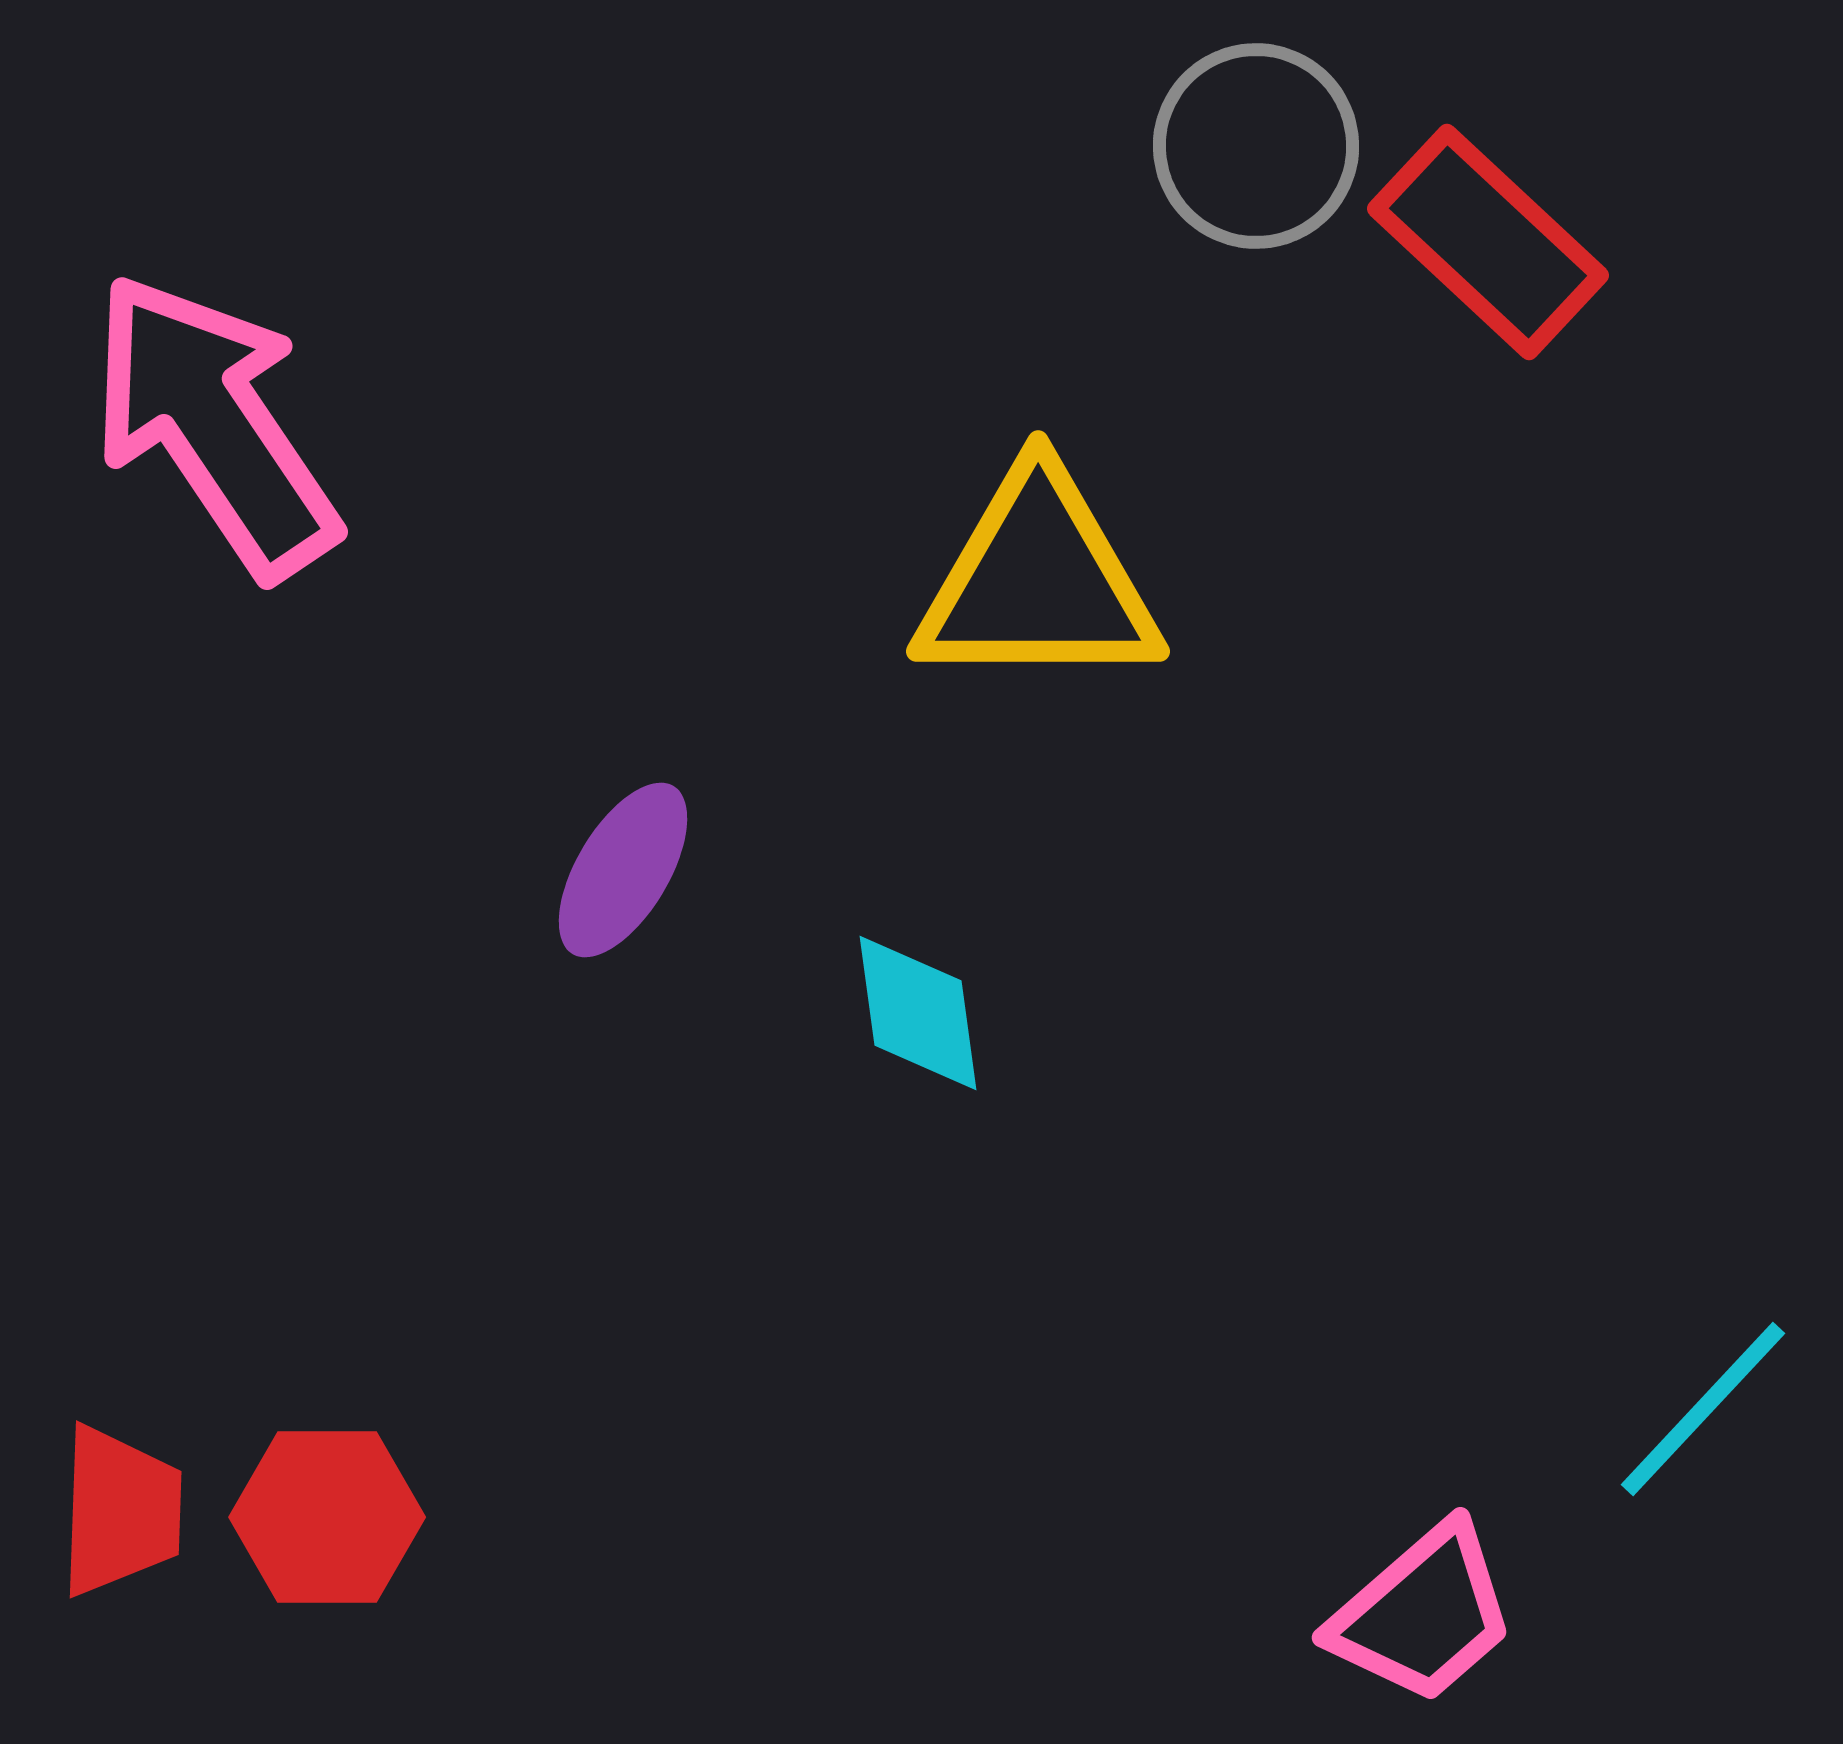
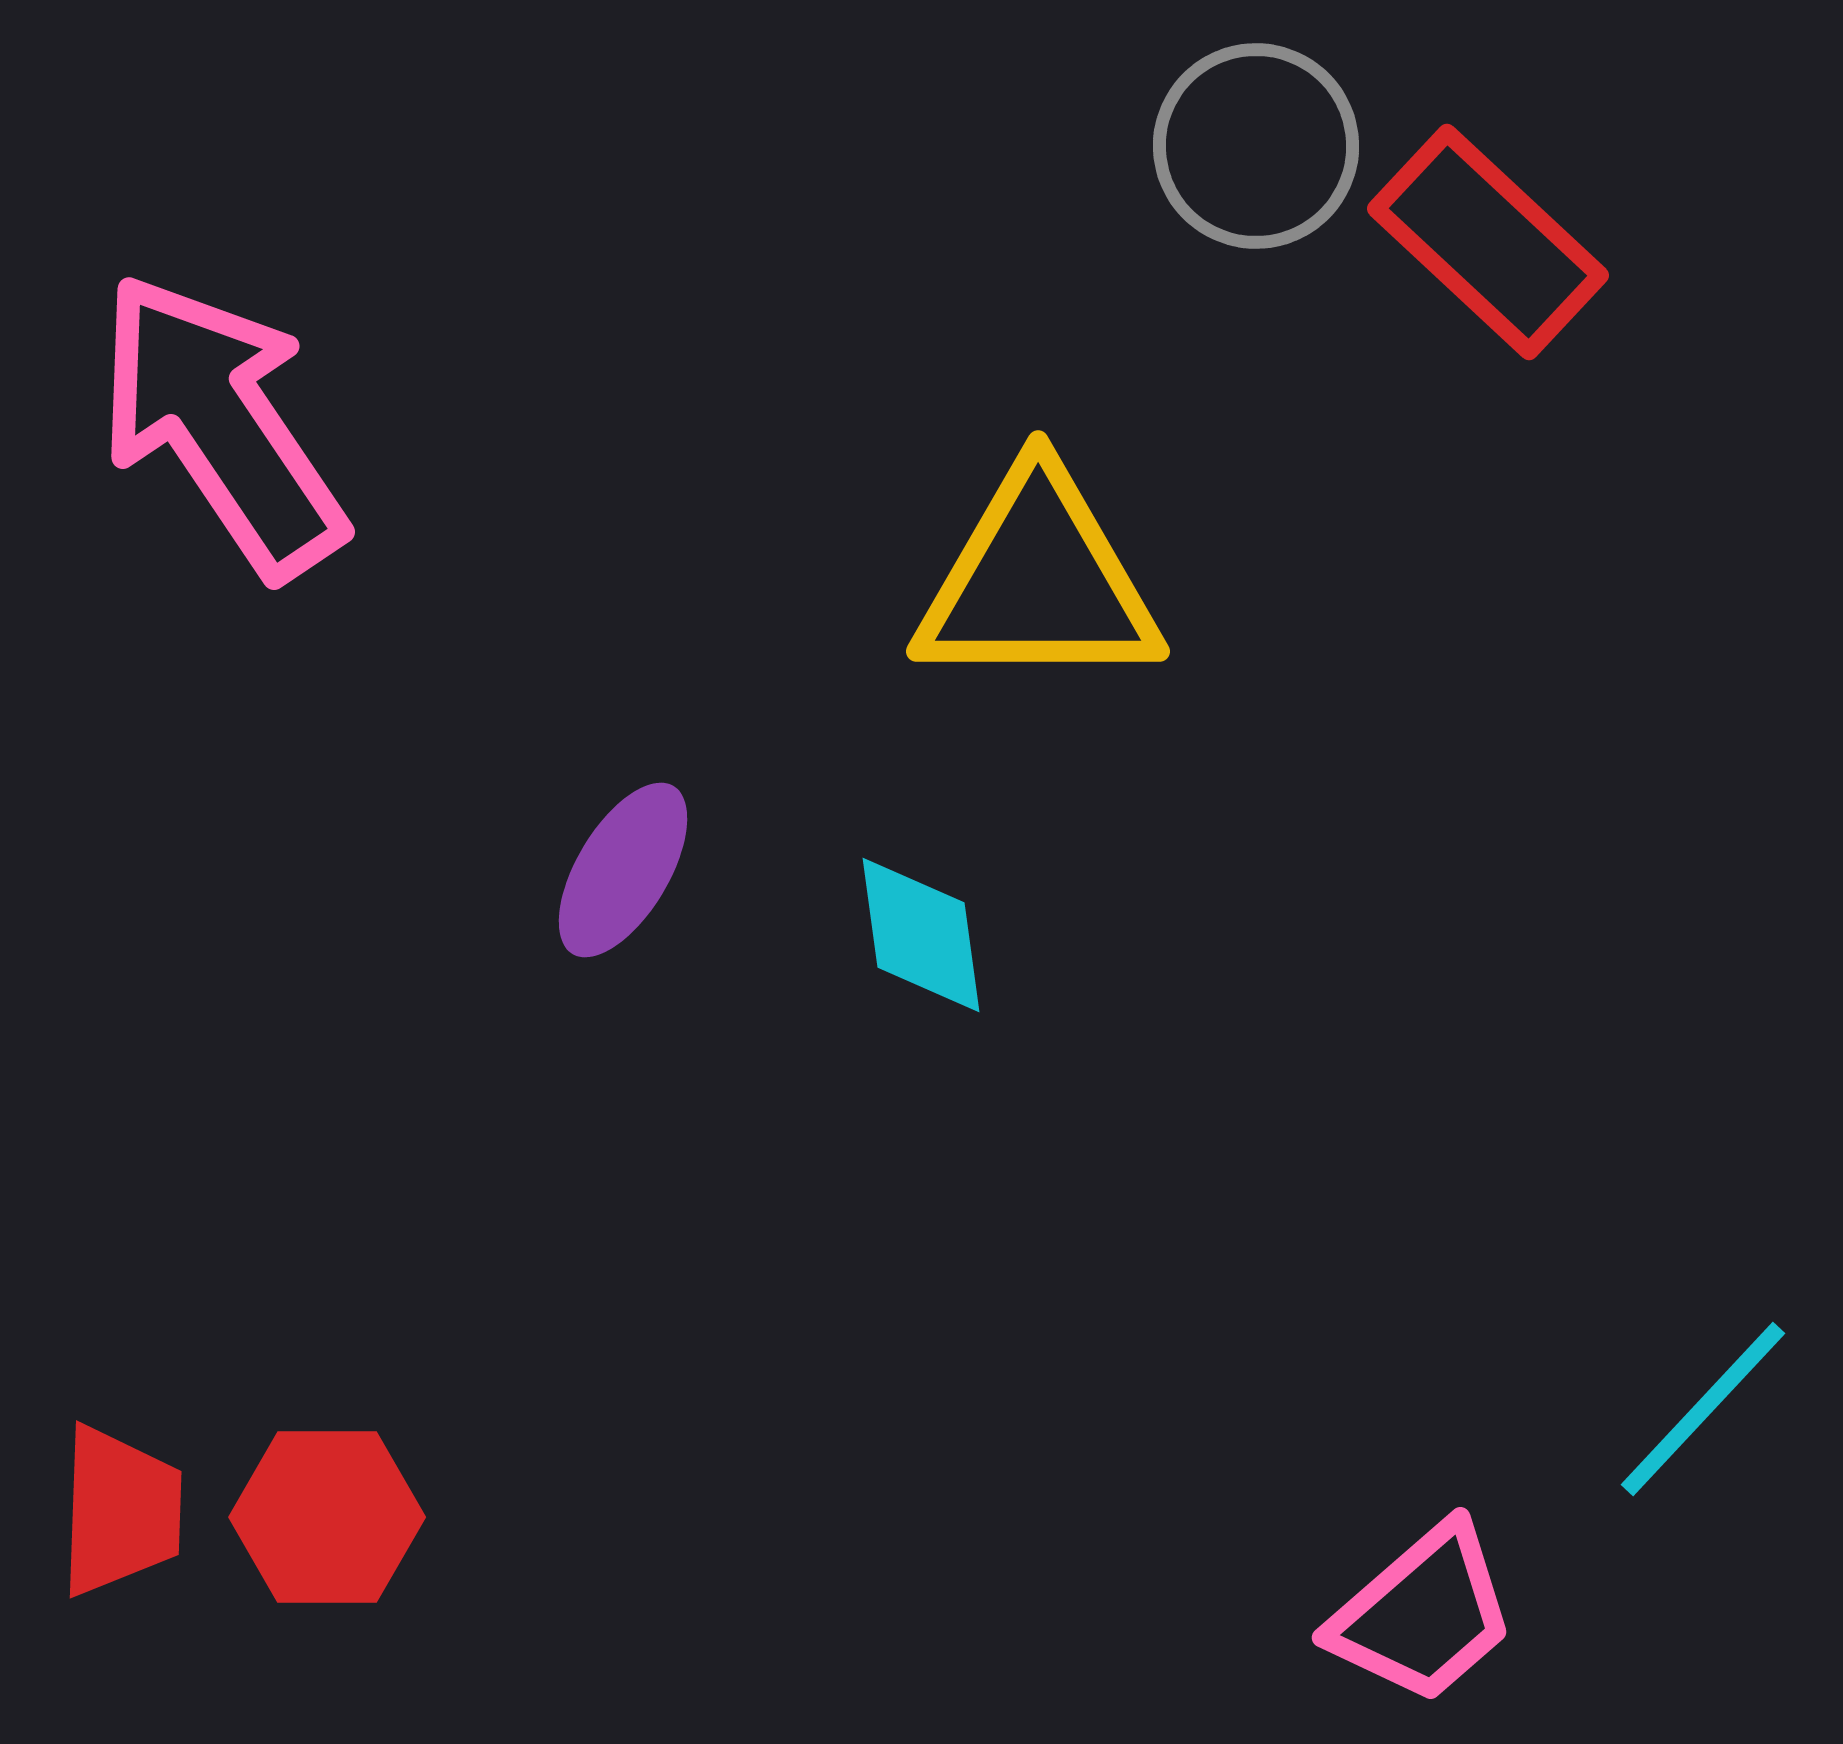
pink arrow: moved 7 px right
cyan diamond: moved 3 px right, 78 px up
